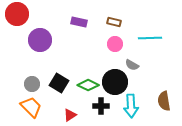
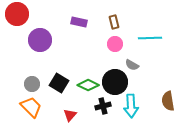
brown rectangle: rotated 64 degrees clockwise
brown semicircle: moved 4 px right
black cross: moved 2 px right; rotated 14 degrees counterclockwise
red triangle: rotated 16 degrees counterclockwise
